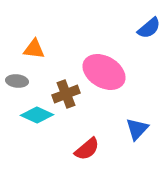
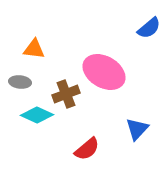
gray ellipse: moved 3 px right, 1 px down
